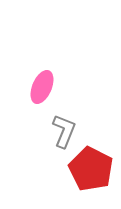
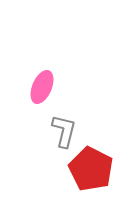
gray L-shape: rotated 8 degrees counterclockwise
